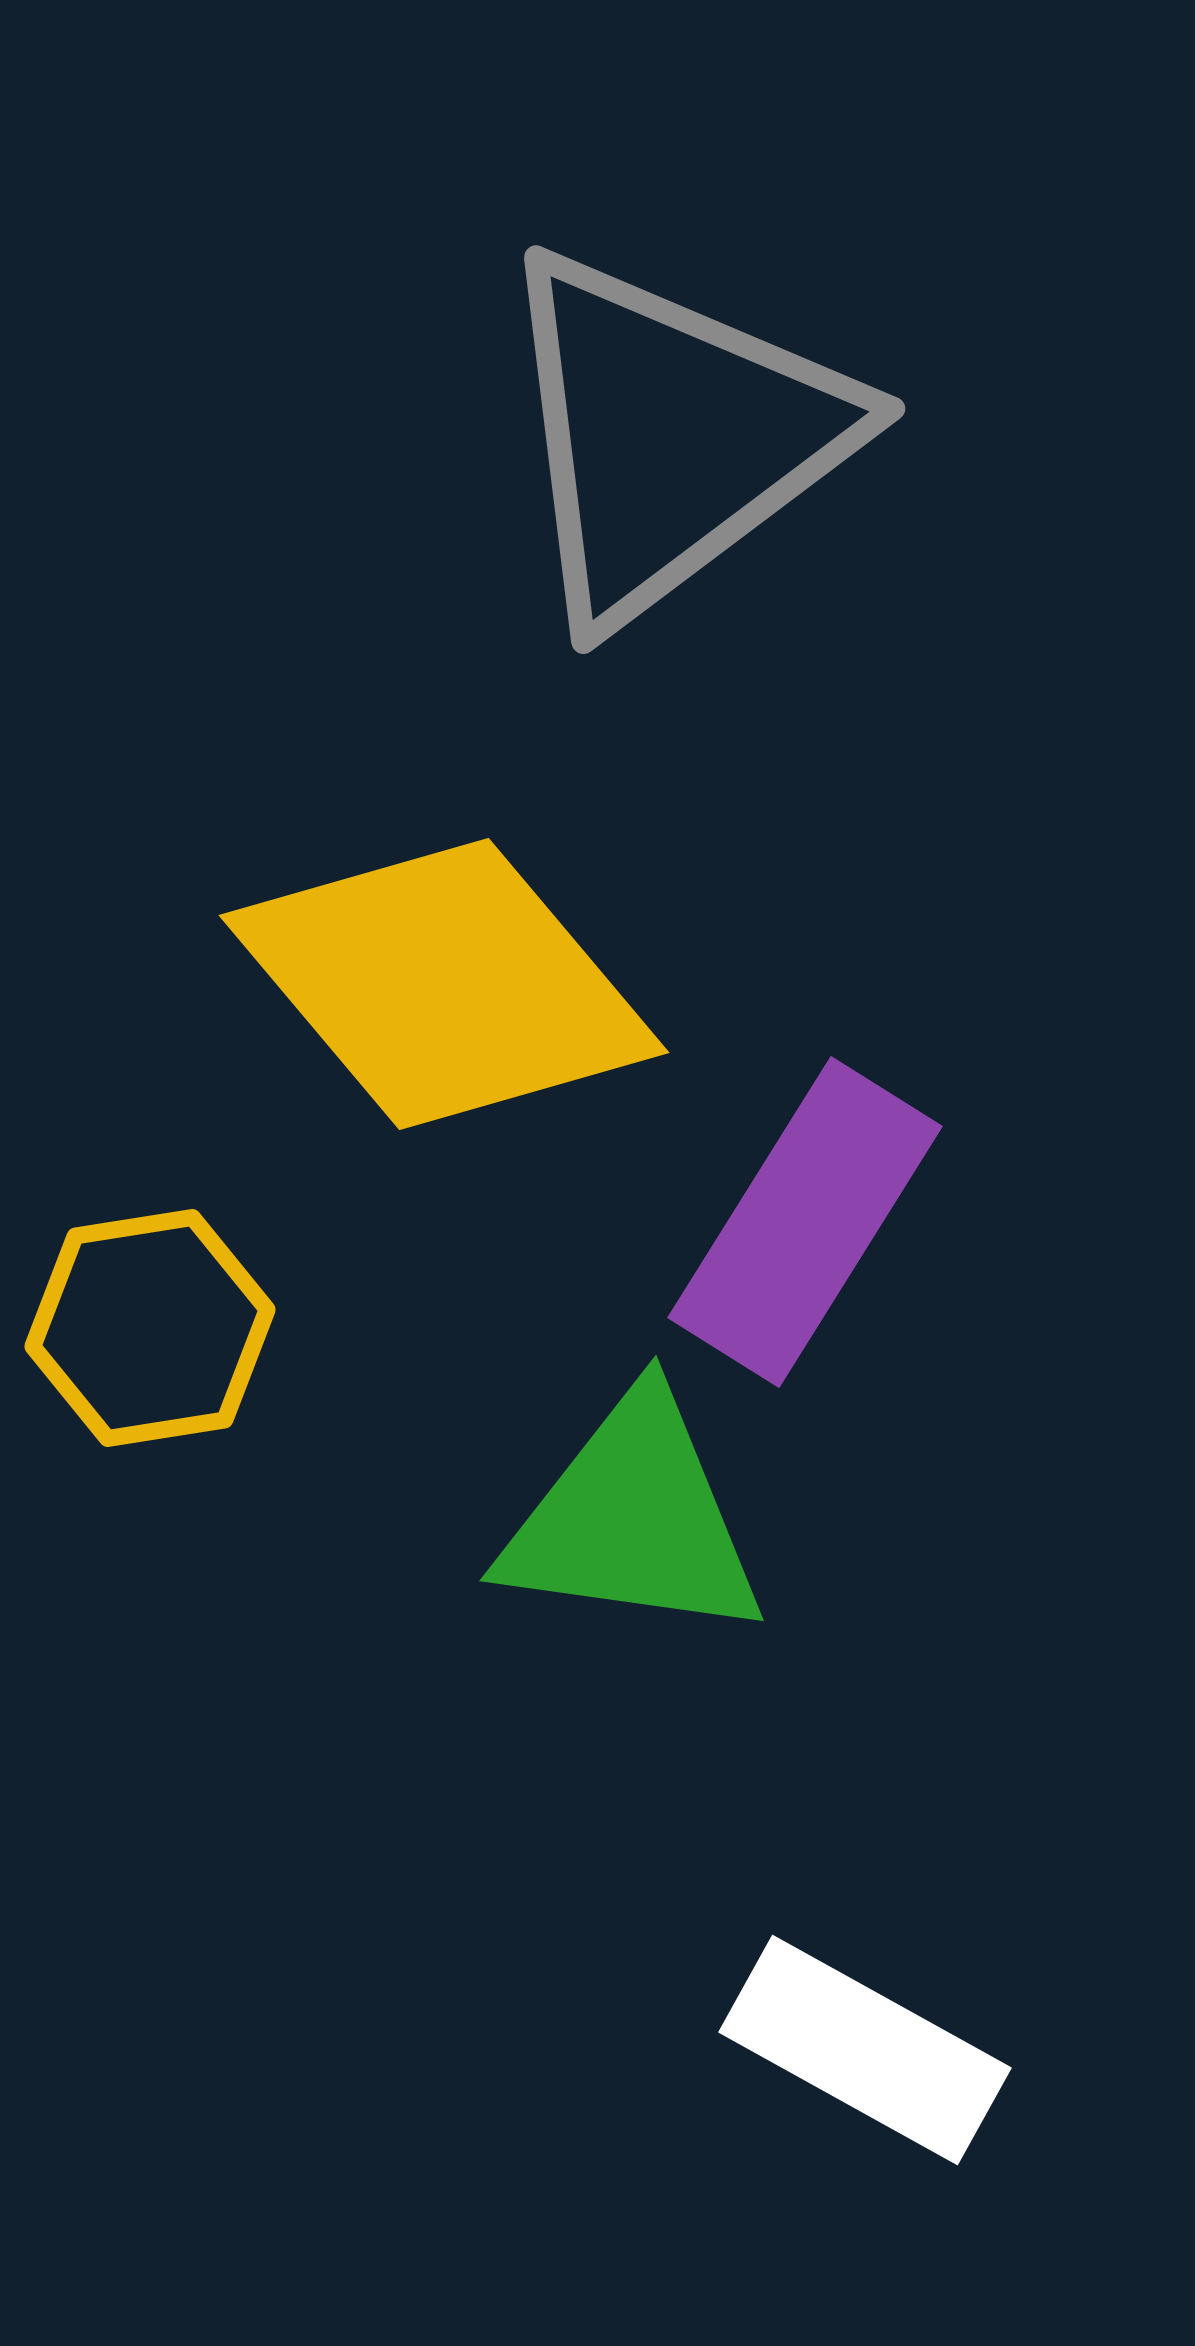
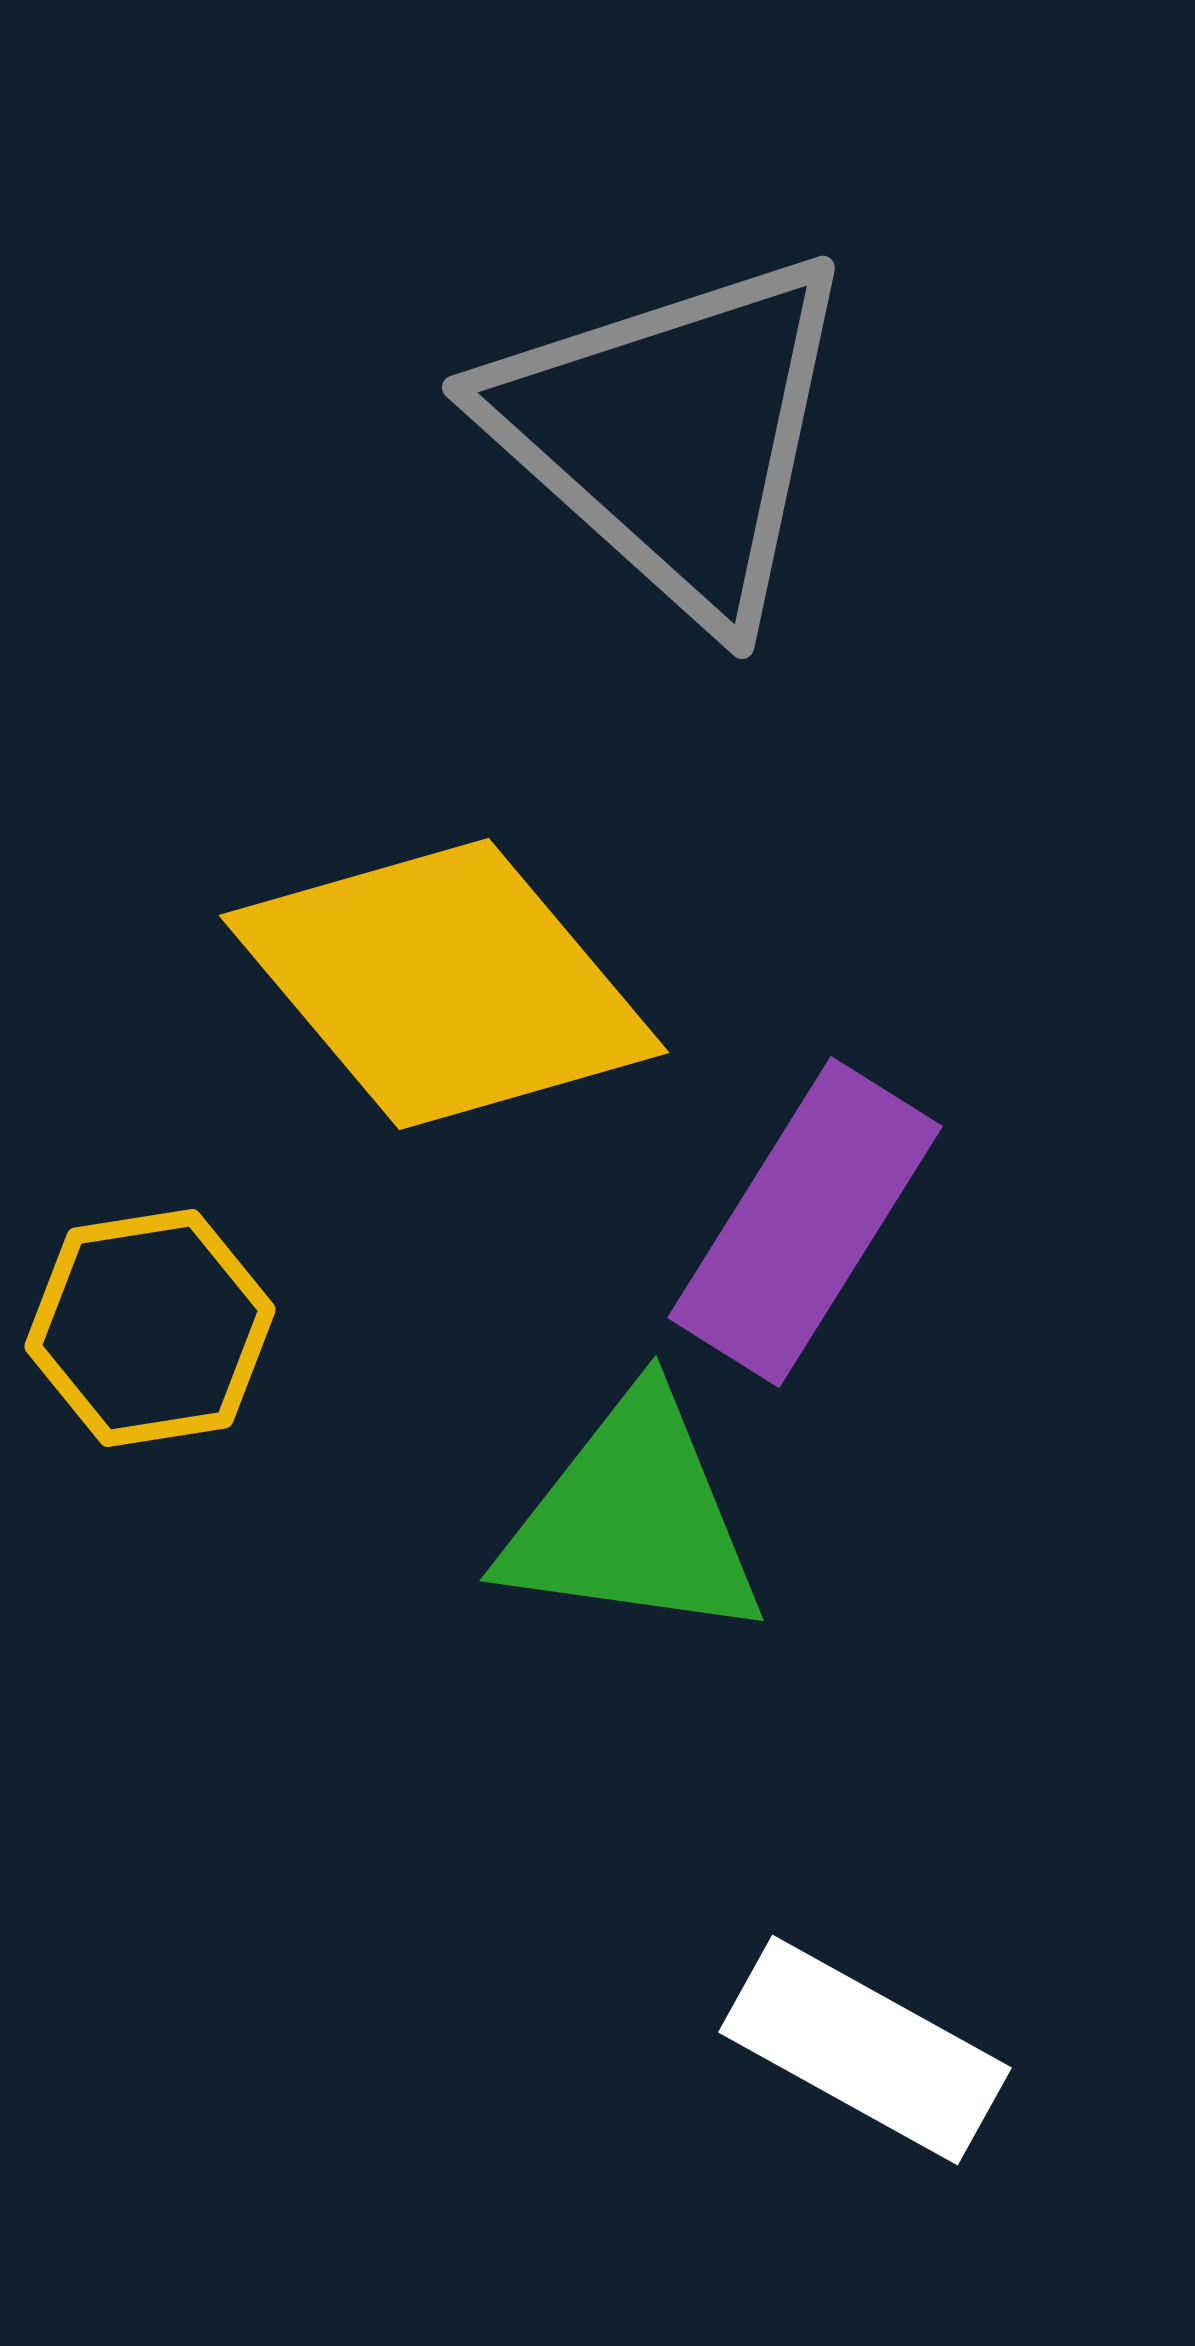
gray triangle: moved 2 px right, 2 px up; rotated 41 degrees counterclockwise
